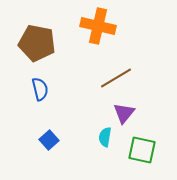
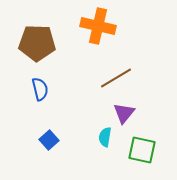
brown pentagon: rotated 9 degrees counterclockwise
